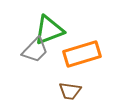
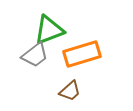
gray trapezoid: moved 5 px down; rotated 8 degrees clockwise
brown trapezoid: rotated 50 degrees counterclockwise
